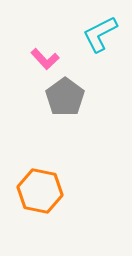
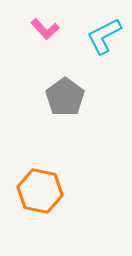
cyan L-shape: moved 4 px right, 2 px down
pink L-shape: moved 30 px up
